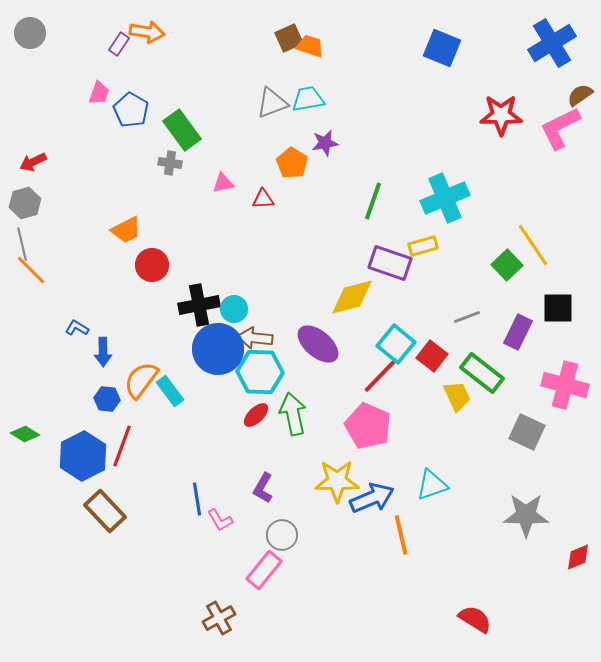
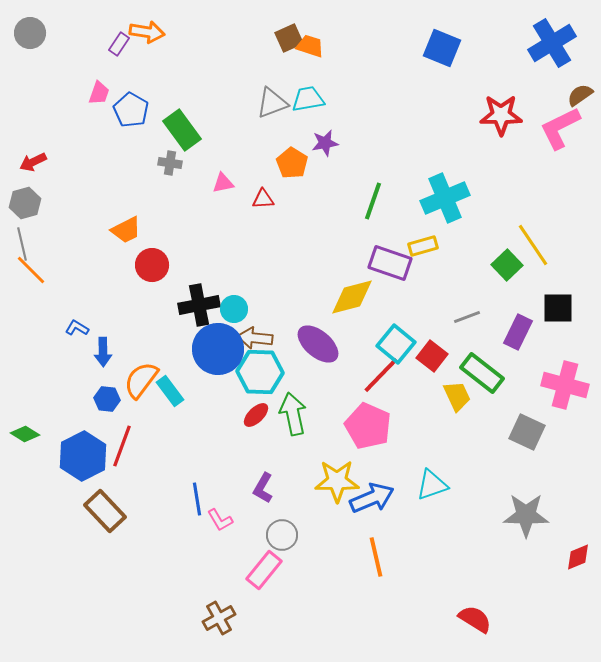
orange line at (401, 535): moved 25 px left, 22 px down
